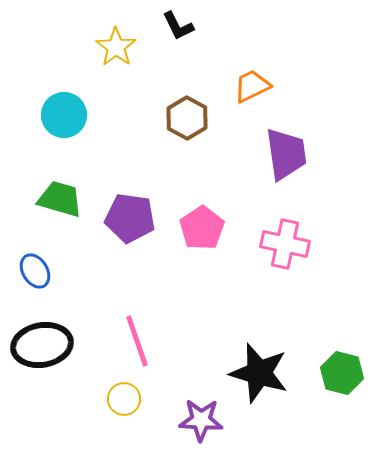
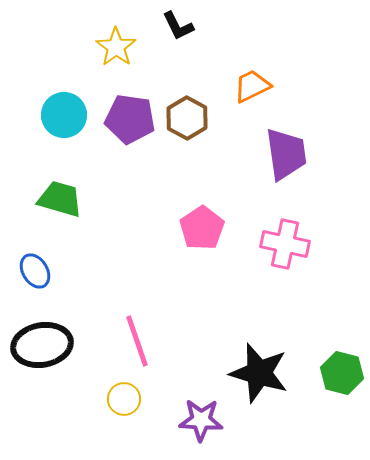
purple pentagon: moved 99 px up
